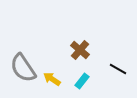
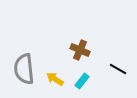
brown cross: rotated 18 degrees counterclockwise
gray semicircle: moved 1 px right, 1 px down; rotated 28 degrees clockwise
yellow arrow: moved 3 px right
